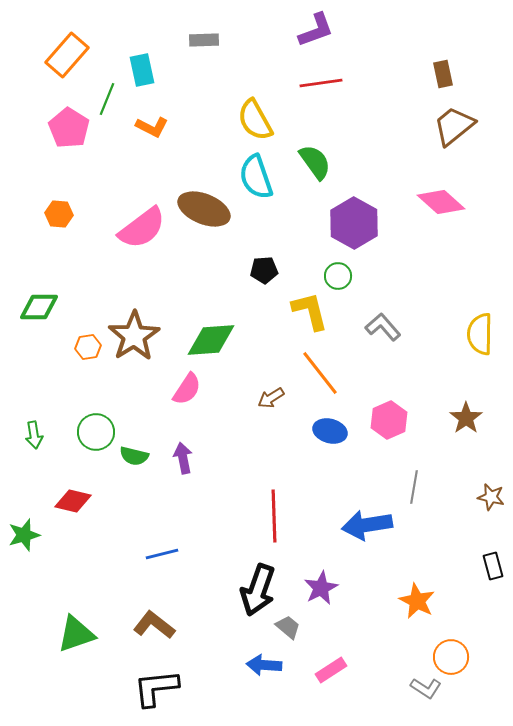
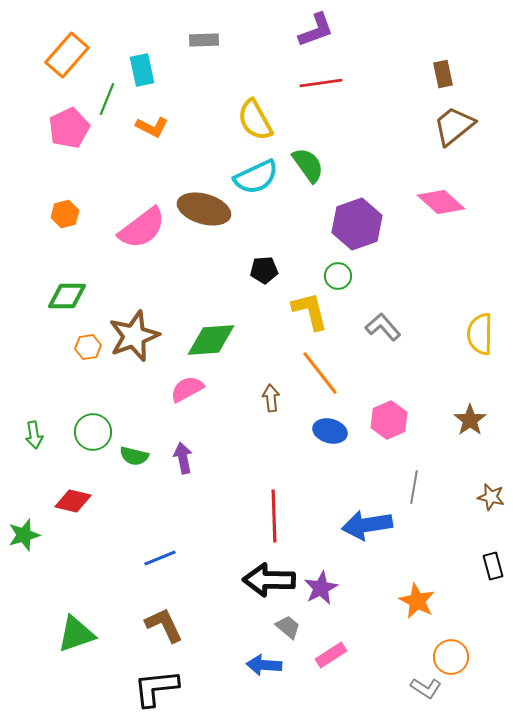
pink pentagon at (69, 128): rotated 15 degrees clockwise
green semicircle at (315, 162): moved 7 px left, 3 px down
cyan semicircle at (256, 177): rotated 96 degrees counterclockwise
brown ellipse at (204, 209): rotated 6 degrees counterclockwise
orange hexagon at (59, 214): moved 6 px right; rotated 20 degrees counterclockwise
purple hexagon at (354, 223): moved 3 px right, 1 px down; rotated 12 degrees clockwise
green diamond at (39, 307): moved 28 px right, 11 px up
brown star at (134, 336): rotated 12 degrees clockwise
pink semicircle at (187, 389): rotated 152 degrees counterclockwise
brown arrow at (271, 398): rotated 116 degrees clockwise
brown star at (466, 418): moved 4 px right, 2 px down
green circle at (96, 432): moved 3 px left
blue line at (162, 554): moved 2 px left, 4 px down; rotated 8 degrees counterclockwise
black arrow at (258, 590): moved 11 px right, 10 px up; rotated 72 degrees clockwise
brown L-shape at (154, 625): moved 10 px right; rotated 27 degrees clockwise
pink rectangle at (331, 670): moved 15 px up
